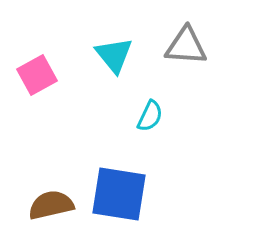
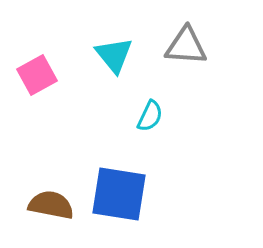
brown semicircle: rotated 24 degrees clockwise
